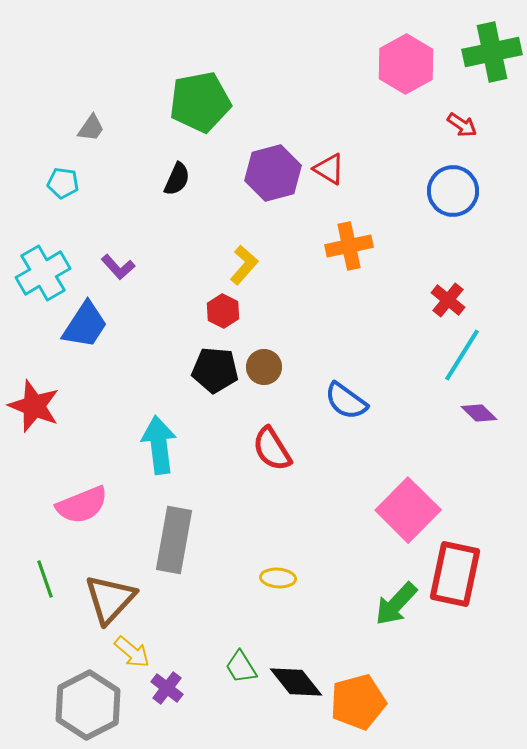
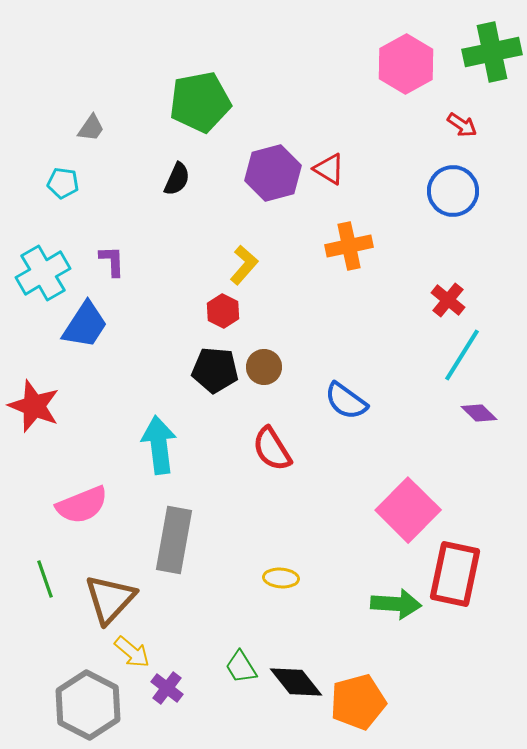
purple L-shape: moved 6 px left, 6 px up; rotated 140 degrees counterclockwise
yellow ellipse: moved 3 px right
green arrow: rotated 129 degrees counterclockwise
gray hexagon: rotated 6 degrees counterclockwise
